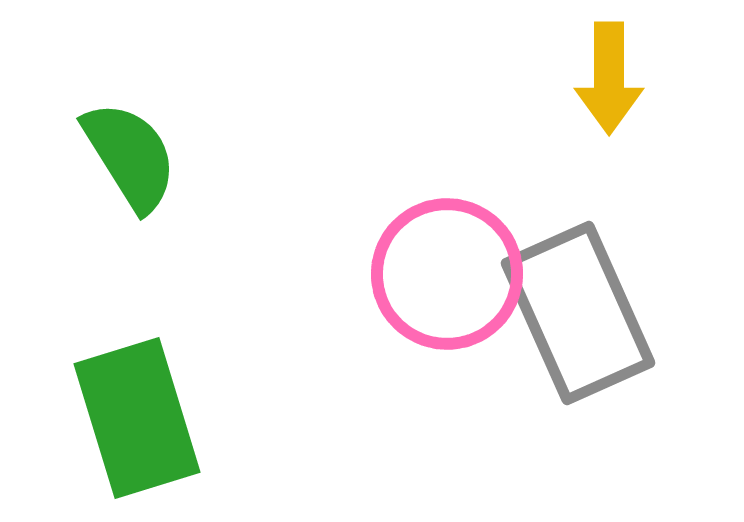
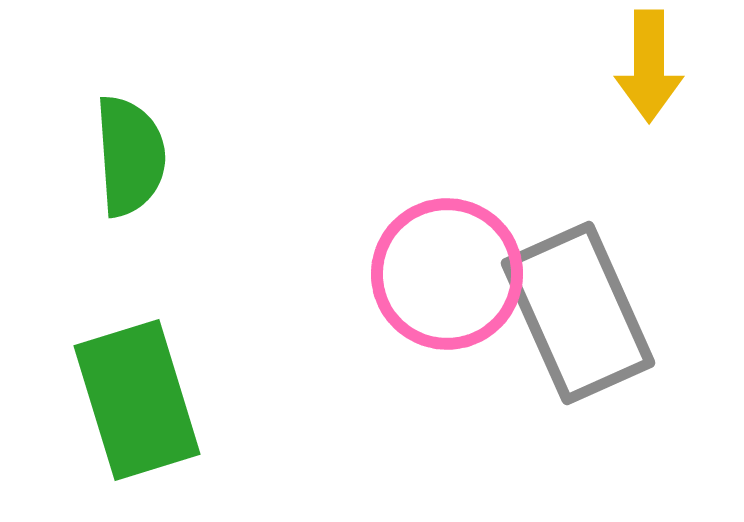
yellow arrow: moved 40 px right, 12 px up
green semicircle: rotated 28 degrees clockwise
green rectangle: moved 18 px up
